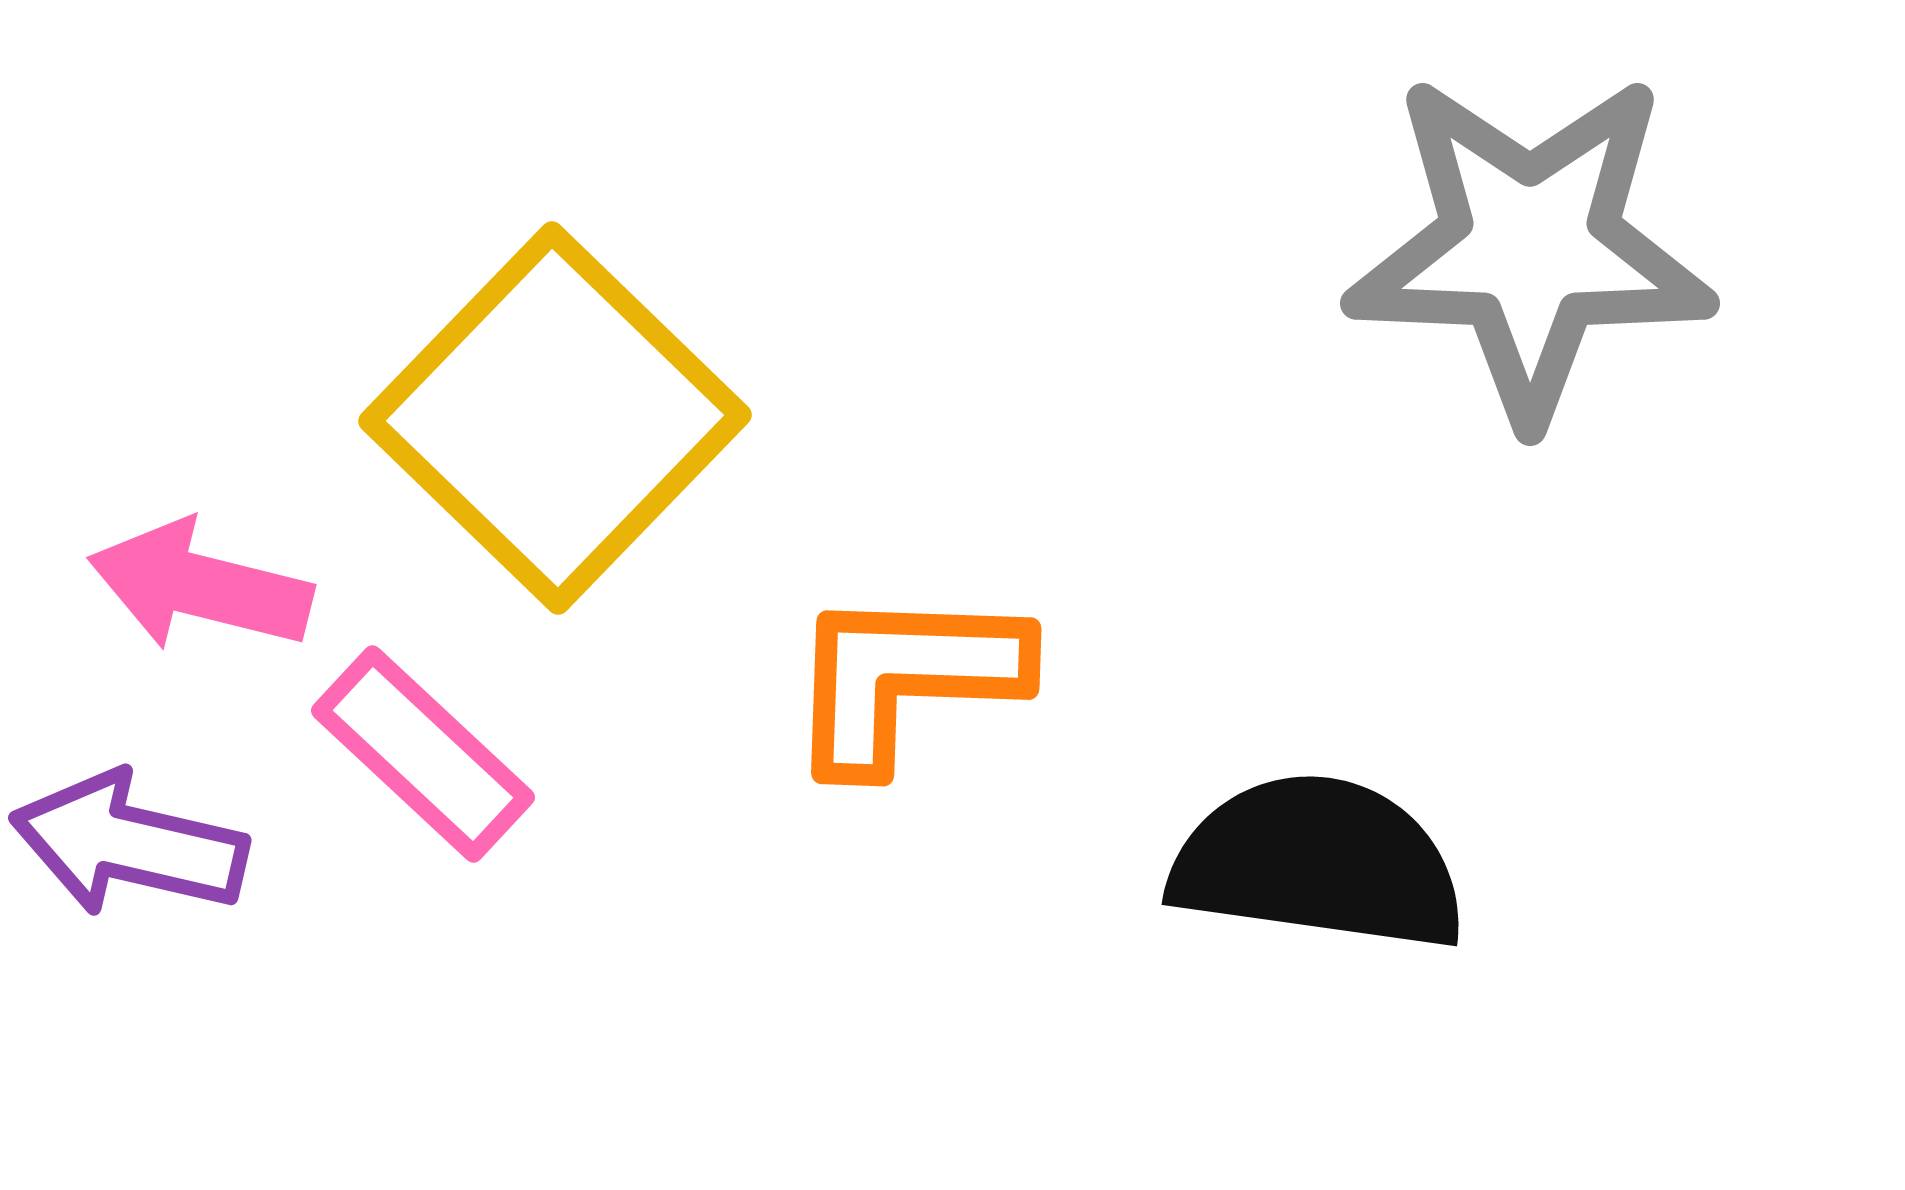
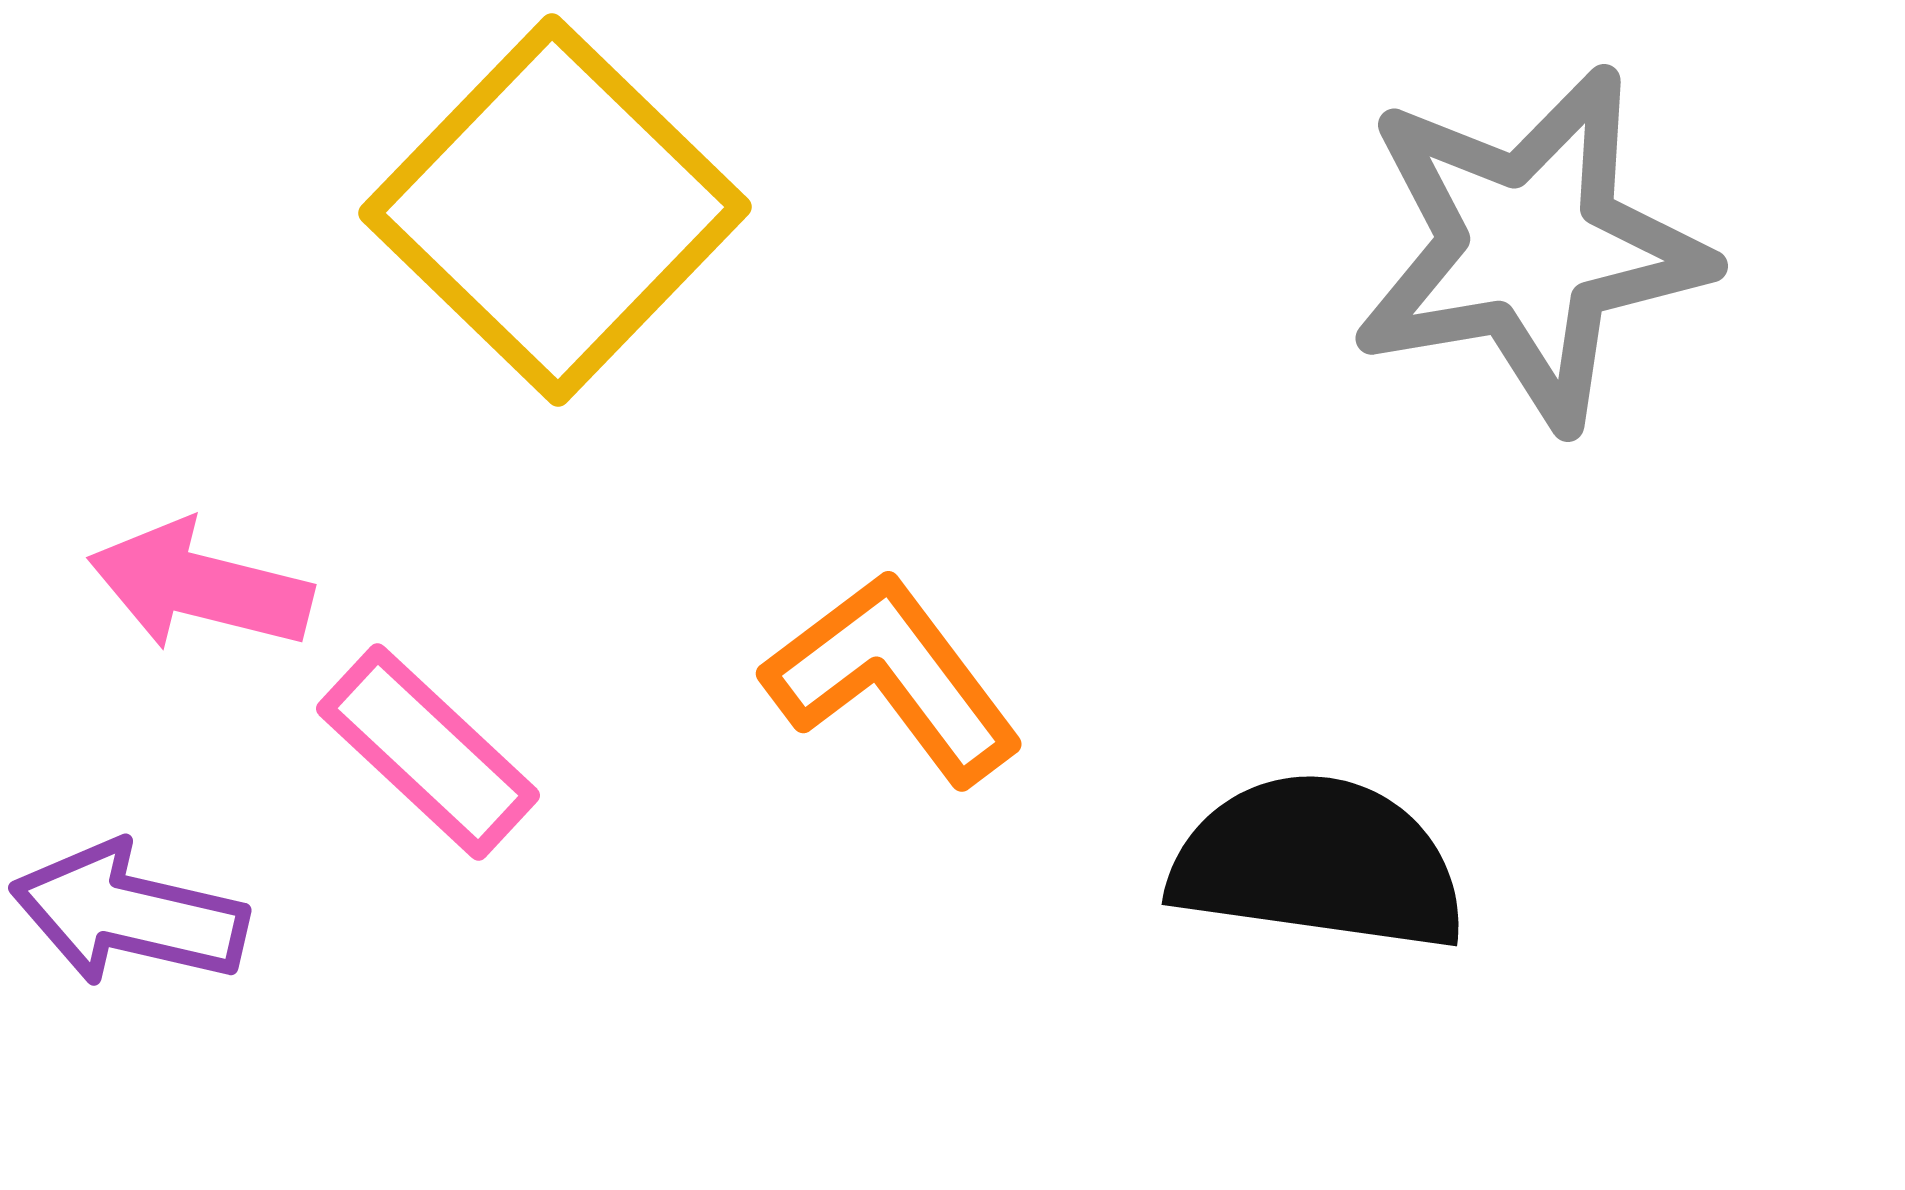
gray star: rotated 12 degrees counterclockwise
yellow square: moved 208 px up
orange L-shape: moved 12 px left; rotated 51 degrees clockwise
pink rectangle: moved 5 px right, 2 px up
purple arrow: moved 70 px down
